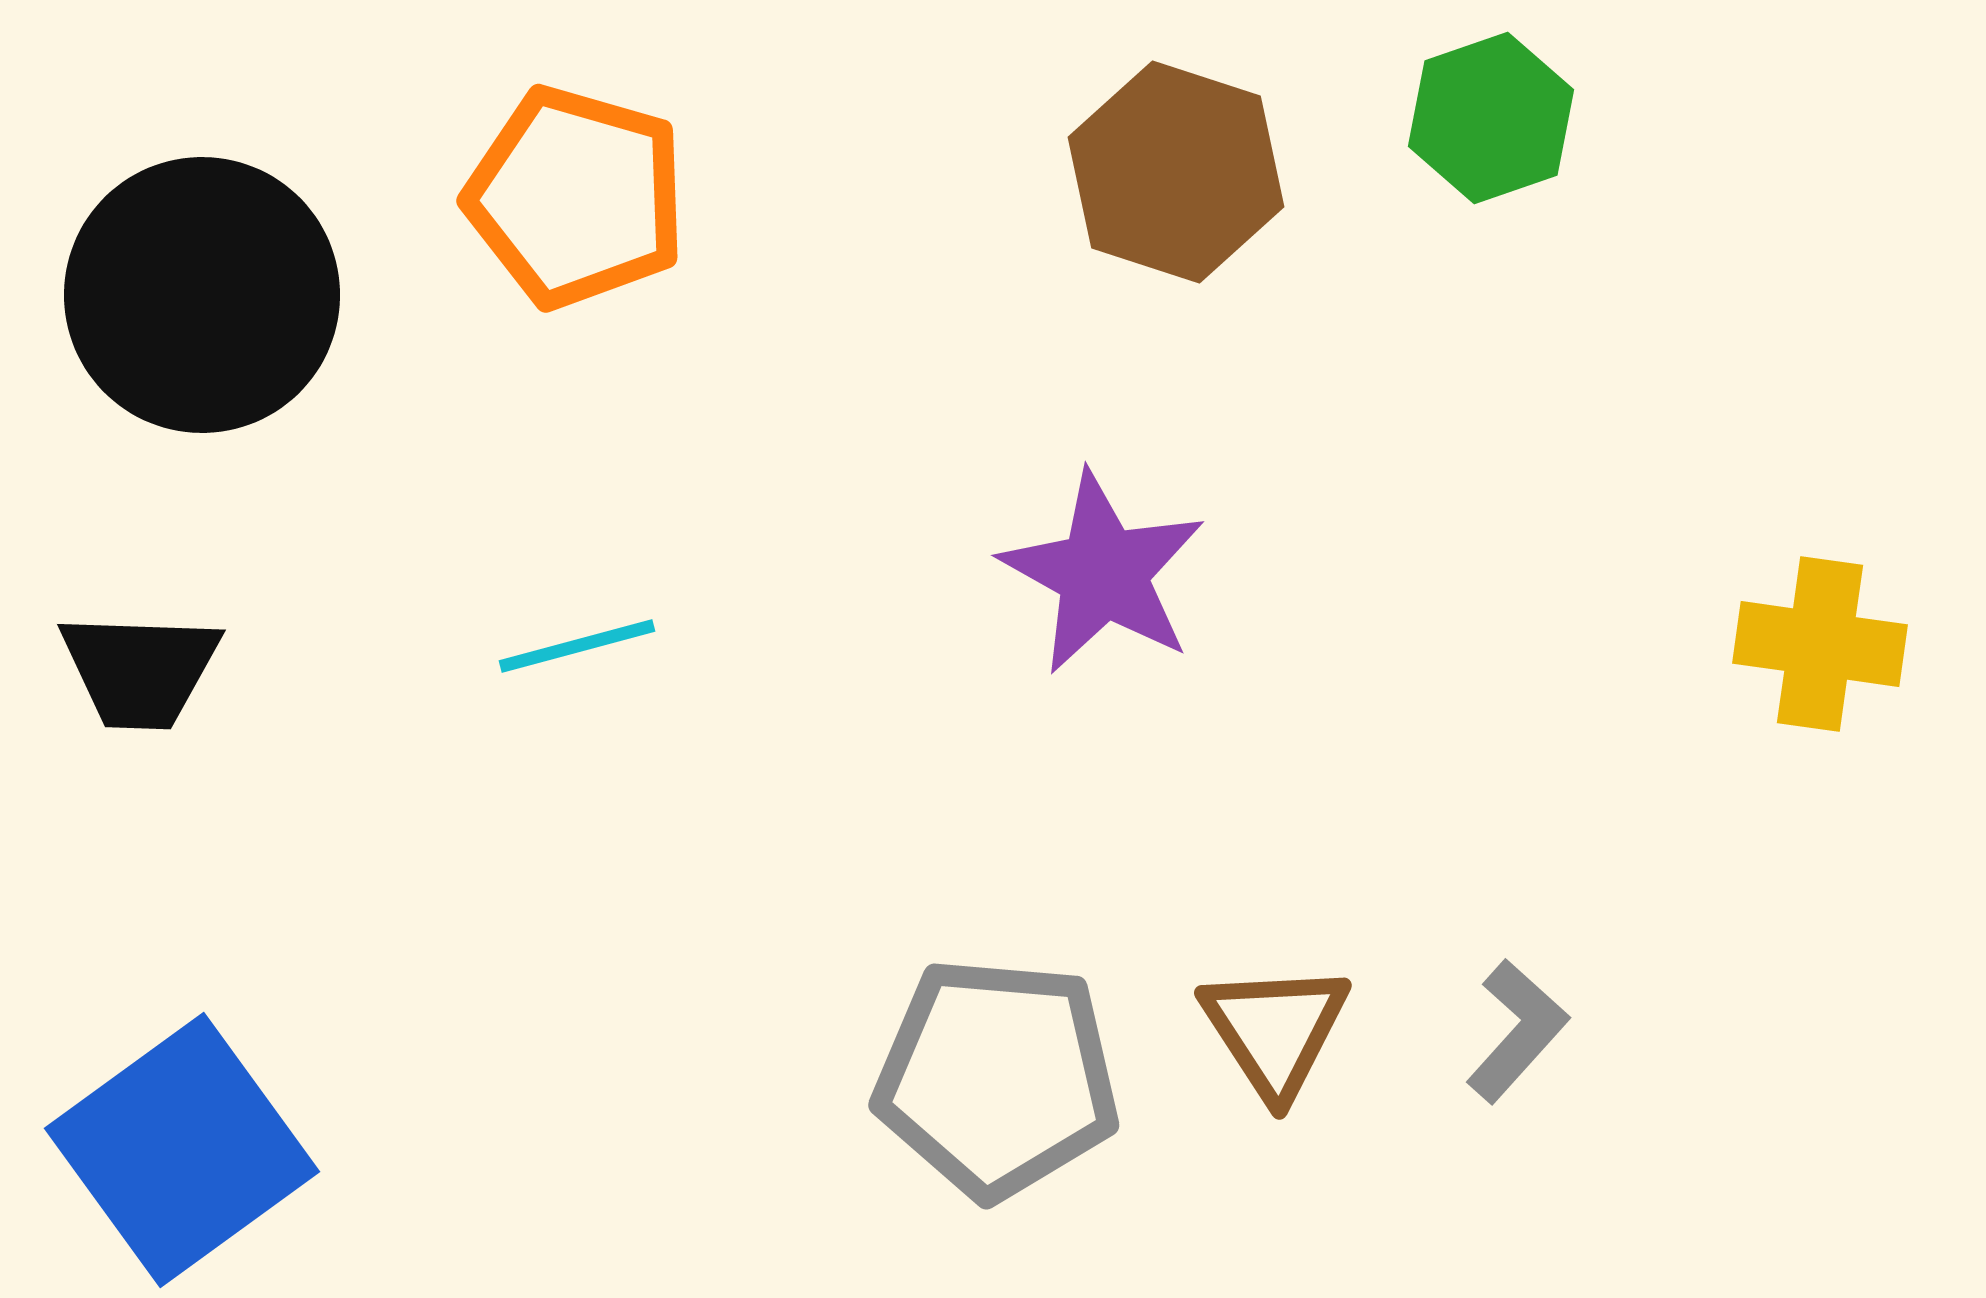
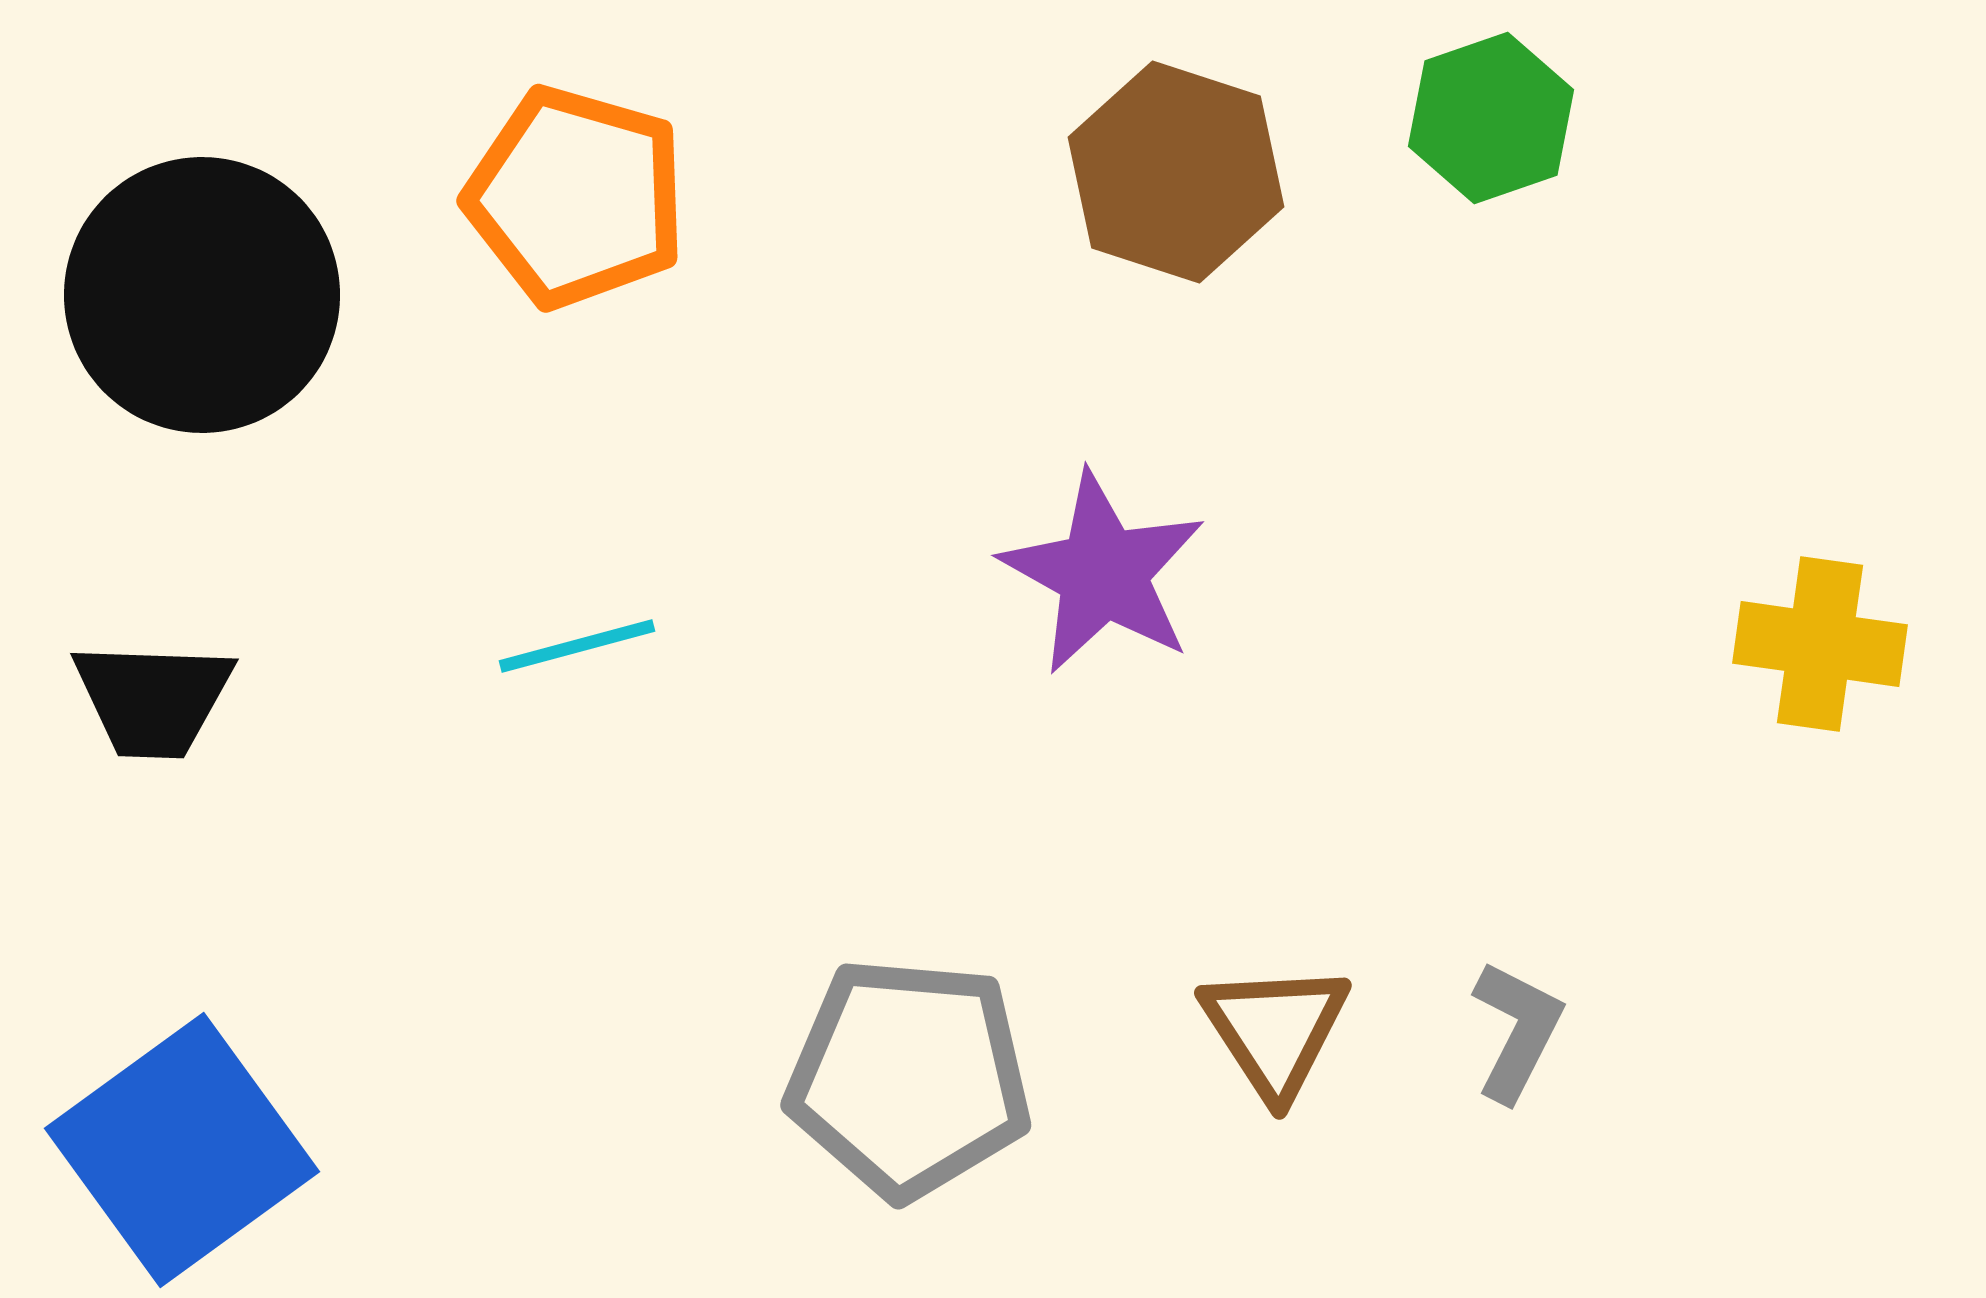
black trapezoid: moved 13 px right, 29 px down
gray L-shape: rotated 15 degrees counterclockwise
gray pentagon: moved 88 px left
